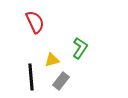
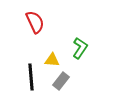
yellow triangle: rotated 21 degrees clockwise
